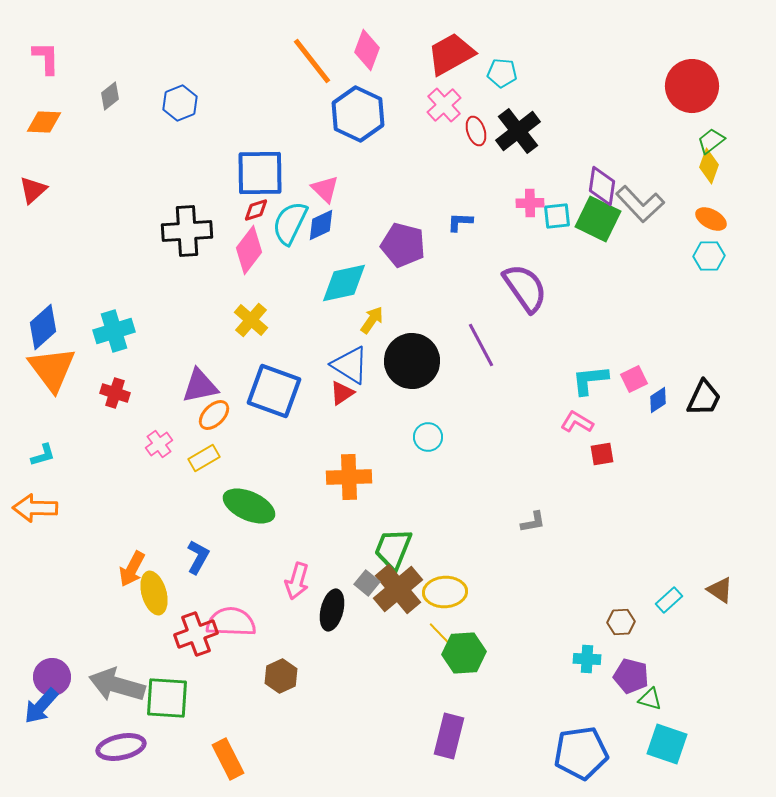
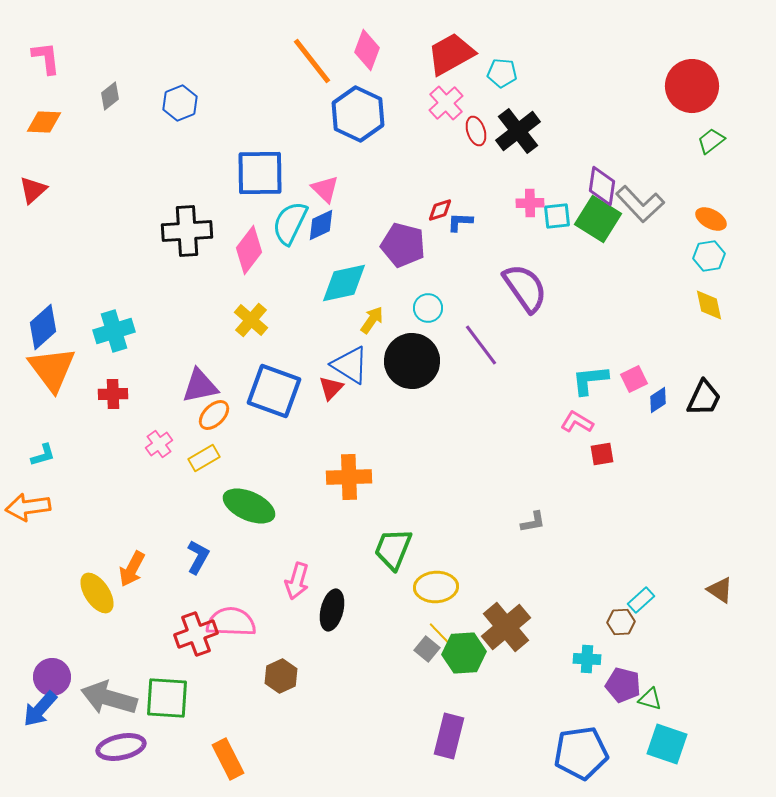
pink L-shape at (46, 58): rotated 6 degrees counterclockwise
pink cross at (444, 105): moved 2 px right, 2 px up
yellow diamond at (709, 166): moved 139 px down; rotated 32 degrees counterclockwise
red diamond at (256, 210): moved 184 px right
green square at (598, 219): rotated 6 degrees clockwise
cyan hexagon at (709, 256): rotated 8 degrees counterclockwise
purple line at (481, 345): rotated 9 degrees counterclockwise
red cross at (115, 393): moved 2 px left, 1 px down; rotated 20 degrees counterclockwise
red triangle at (342, 393): moved 11 px left, 5 px up; rotated 12 degrees counterclockwise
cyan circle at (428, 437): moved 129 px up
orange arrow at (35, 508): moved 7 px left, 1 px up; rotated 9 degrees counterclockwise
gray square at (367, 583): moved 60 px right, 66 px down
brown cross at (398, 589): moved 108 px right, 38 px down
yellow ellipse at (445, 592): moved 9 px left, 5 px up
yellow ellipse at (154, 593): moved 57 px left; rotated 18 degrees counterclockwise
cyan rectangle at (669, 600): moved 28 px left
purple pentagon at (631, 676): moved 8 px left, 9 px down
gray arrow at (117, 685): moved 8 px left, 13 px down
blue arrow at (41, 706): moved 1 px left, 3 px down
